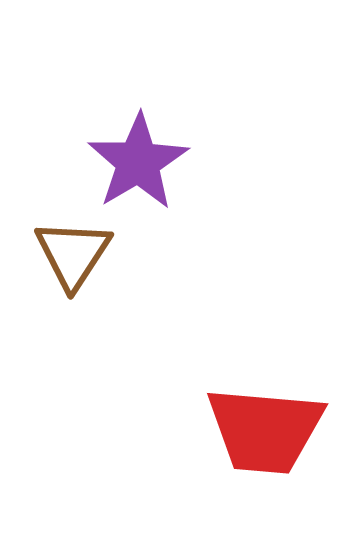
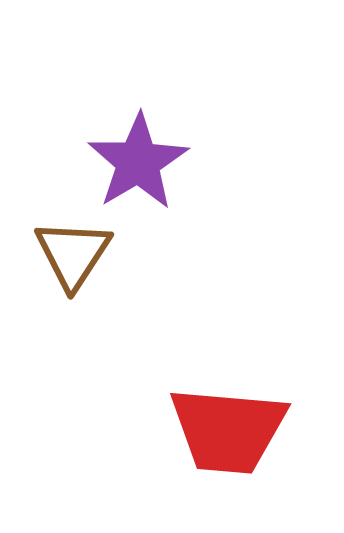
red trapezoid: moved 37 px left
